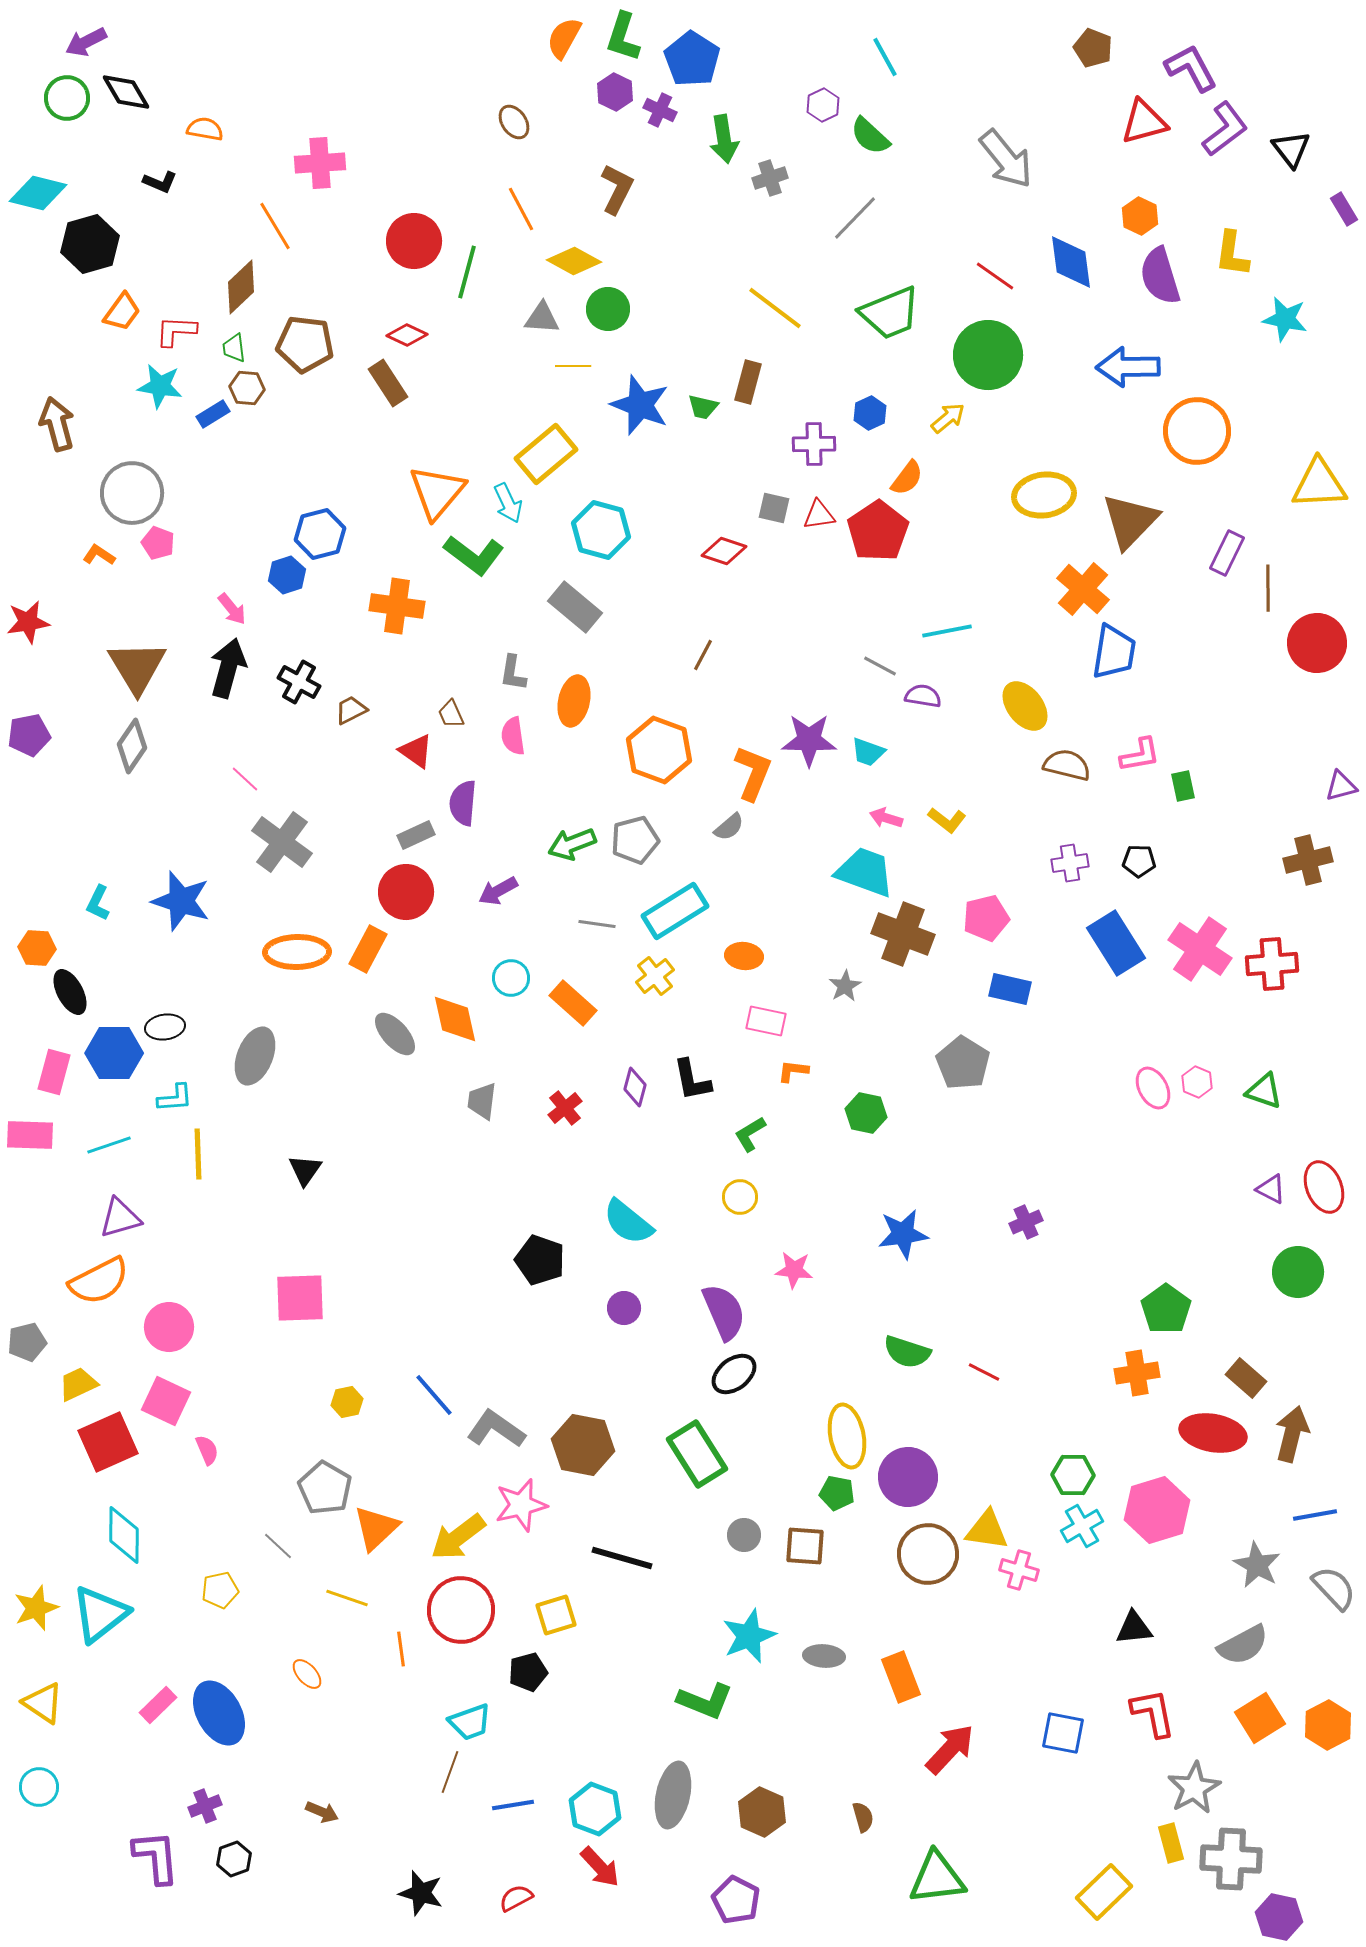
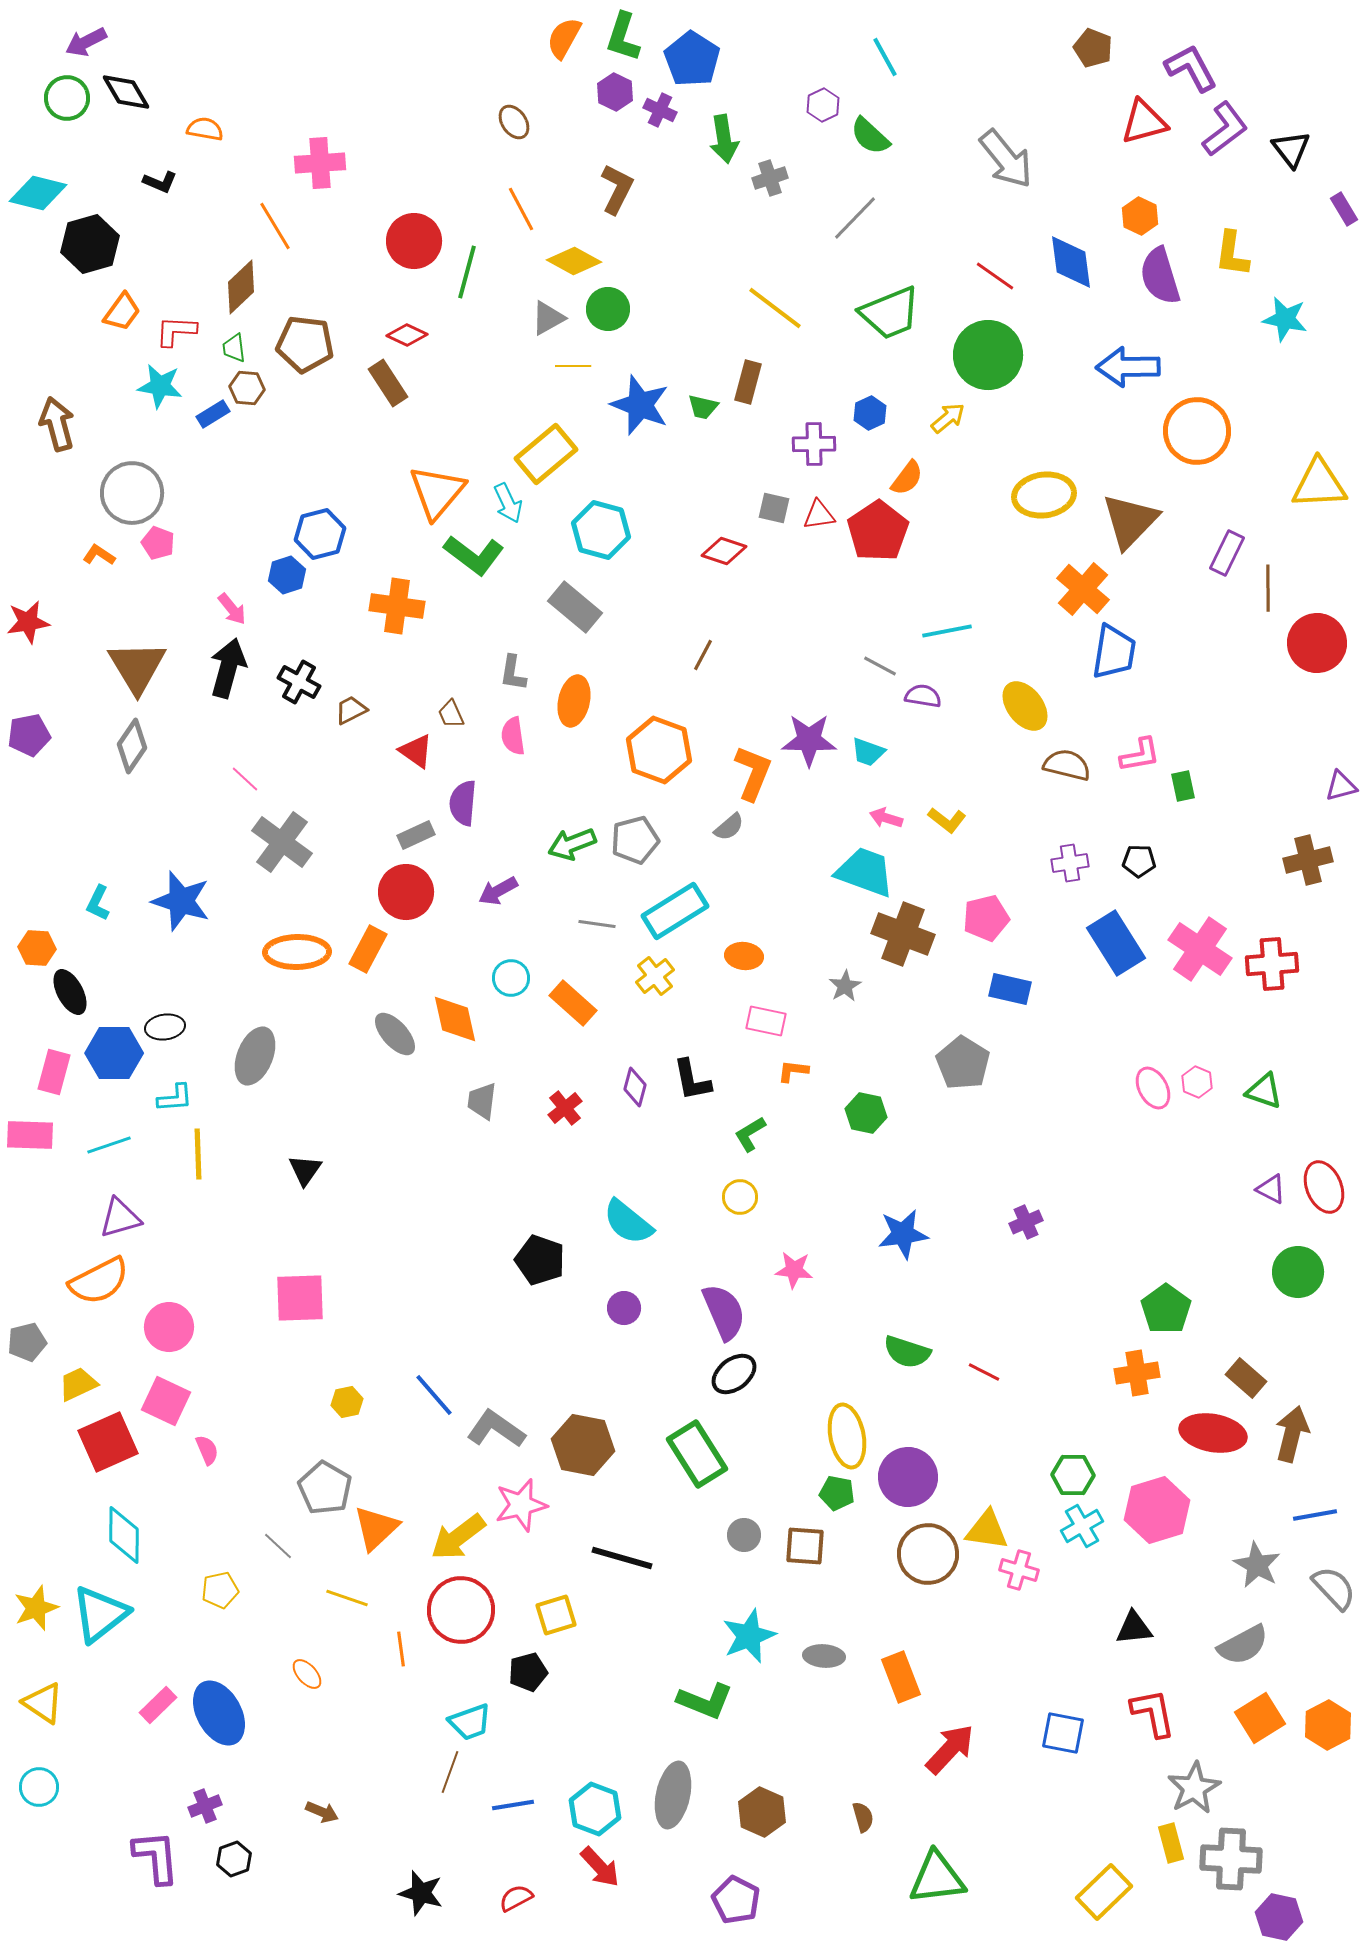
gray triangle at (542, 318): moved 6 px right; rotated 33 degrees counterclockwise
